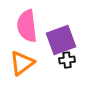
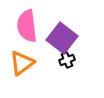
purple square: moved 1 px right, 2 px up; rotated 32 degrees counterclockwise
black cross: rotated 14 degrees counterclockwise
